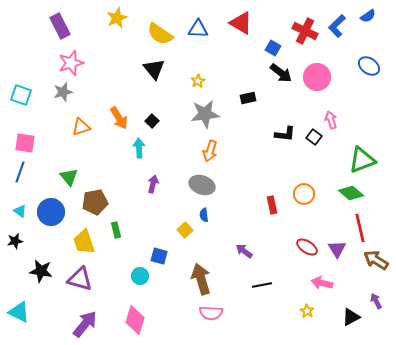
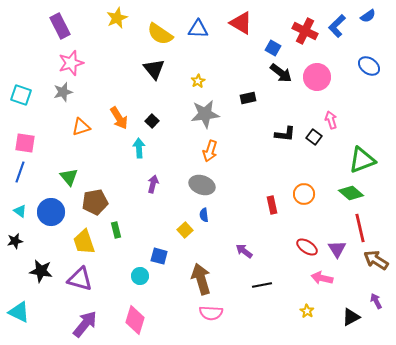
pink arrow at (322, 283): moved 5 px up
